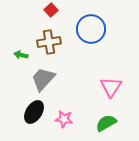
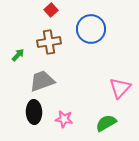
green arrow: moved 3 px left; rotated 120 degrees clockwise
gray trapezoid: moved 1 px left, 2 px down; rotated 28 degrees clockwise
pink triangle: moved 9 px right, 1 px down; rotated 10 degrees clockwise
black ellipse: rotated 35 degrees counterclockwise
